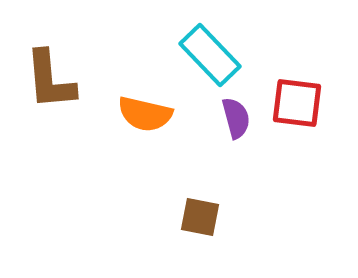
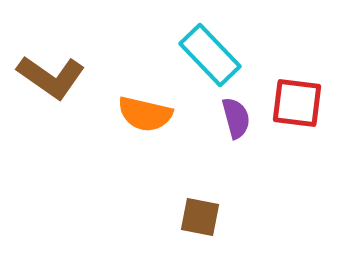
brown L-shape: moved 1 px right, 3 px up; rotated 50 degrees counterclockwise
